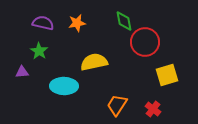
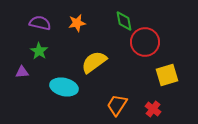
purple semicircle: moved 3 px left
yellow semicircle: rotated 24 degrees counterclockwise
cyan ellipse: moved 1 px down; rotated 12 degrees clockwise
